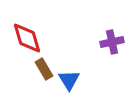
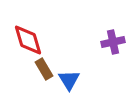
red diamond: moved 1 px right, 2 px down
purple cross: moved 1 px right
